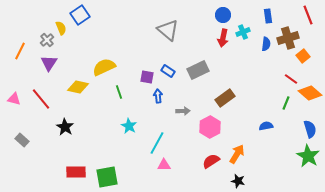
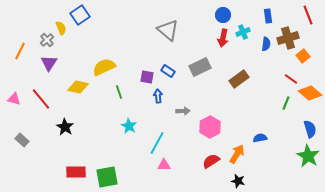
gray rectangle at (198, 70): moved 2 px right, 3 px up
brown rectangle at (225, 98): moved 14 px right, 19 px up
blue semicircle at (266, 126): moved 6 px left, 12 px down
